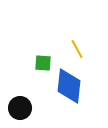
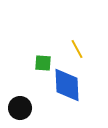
blue diamond: moved 2 px left, 1 px up; rotated 9 degrees counterclockwise
